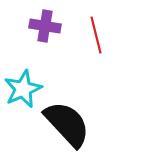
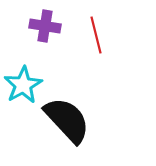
cyan star: moved 4 px up; rotated 6 degrees counterclockwise
black semicircle: moved 4 px up
